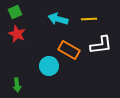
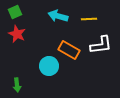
cyan arrow: moved 3 px up
